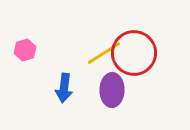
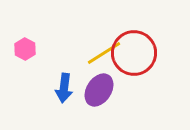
pink hexagon: moved 1 px up; rotated 15 degrees counterclockwise
purple ellipse: moved 13 px left; rotated 32 degrees clockwise
